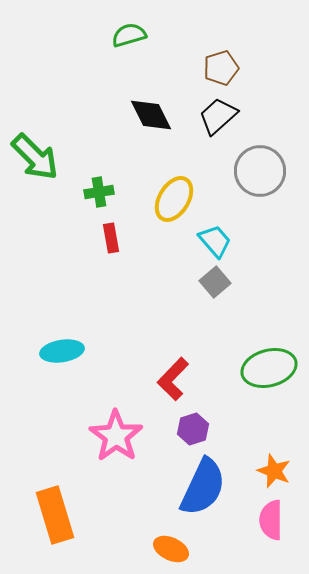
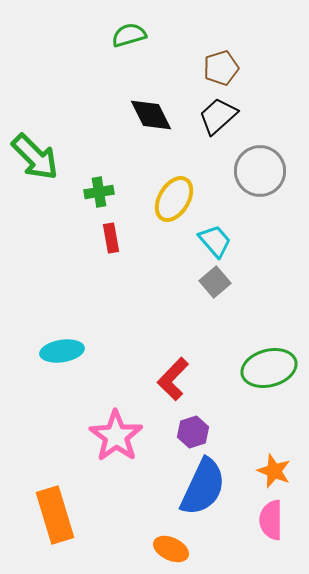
purple hexagon: moved 3 px down
